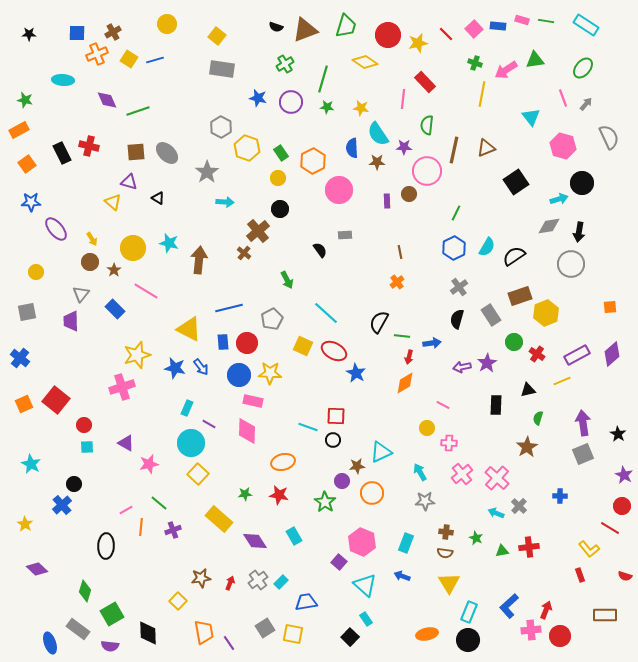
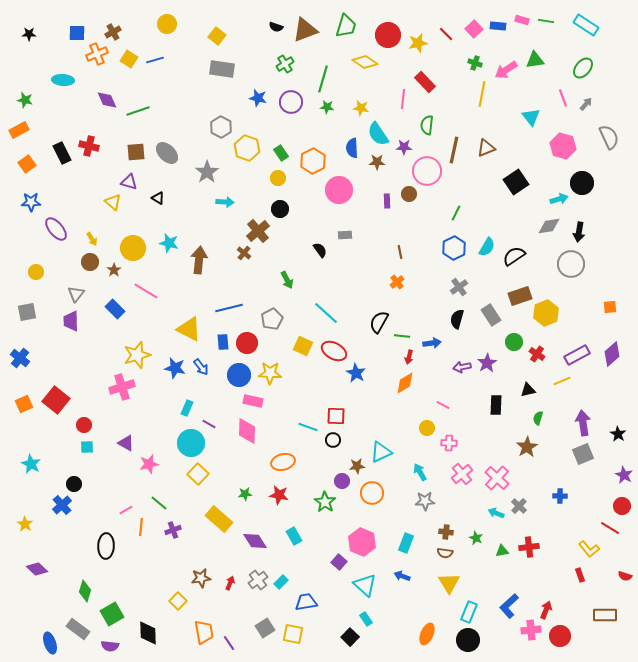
gray triangle at (81, 294): moved 5 px left
orange ellipse at (427, 634): rotated 55 degrees counterclockwise
